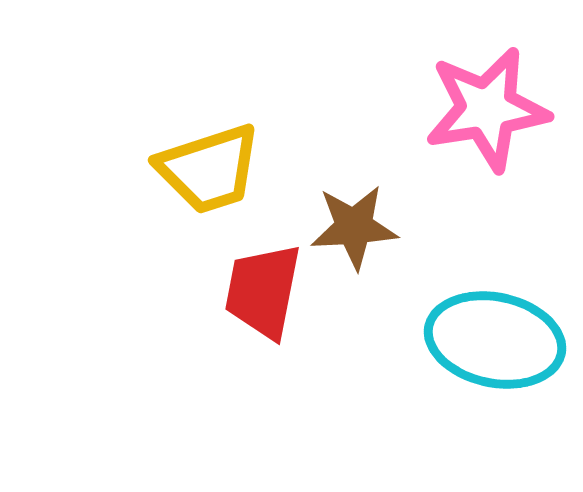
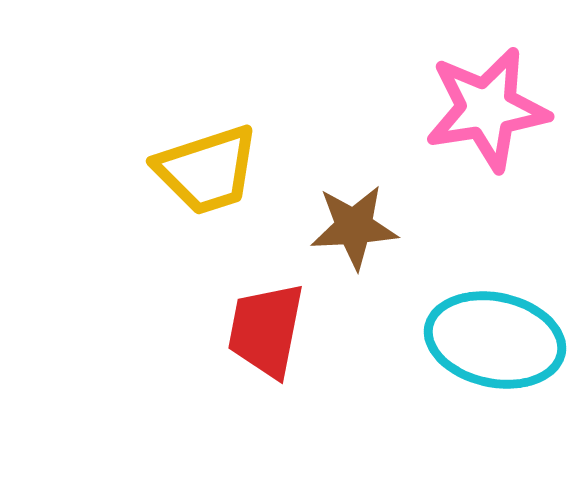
yellow trapezoid: moved 2 px left, 1 px down
red trapezoid: moved 3 px right, 39 px down
